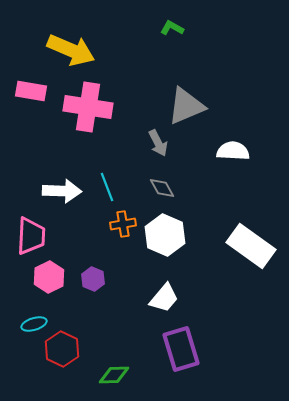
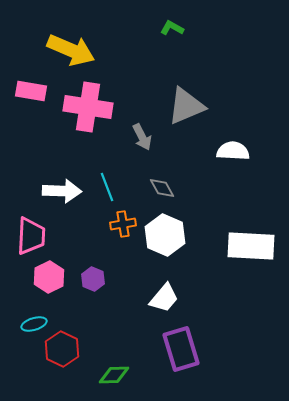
gray arrow: moved 16 px left, 6 px up
white rectangle: rotated 33 degrees counterclockwise
